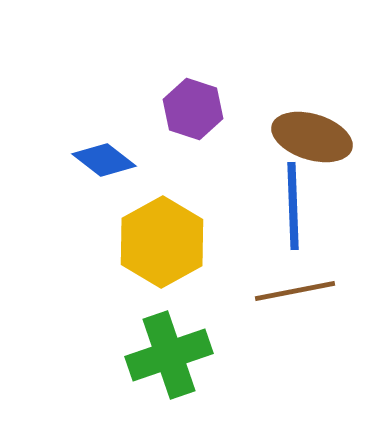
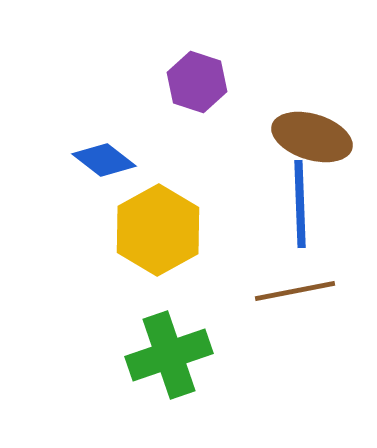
purple hexagon: moved 4 px right, 27 px up
blue line: moved 7 px right, 2 px up
yellow hexagon: moved 4 px left, 12 px up
